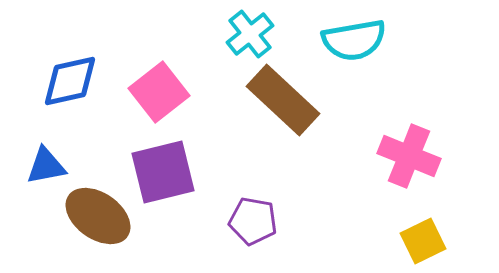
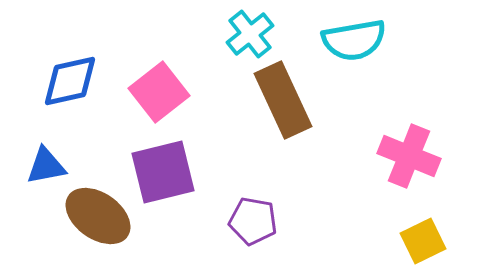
brown rectangle: rotated 22 degrees clockwise
